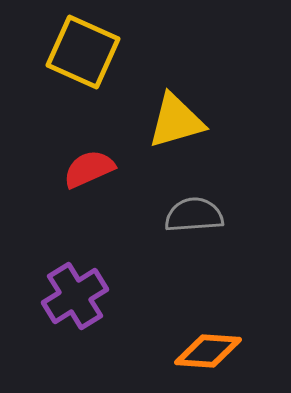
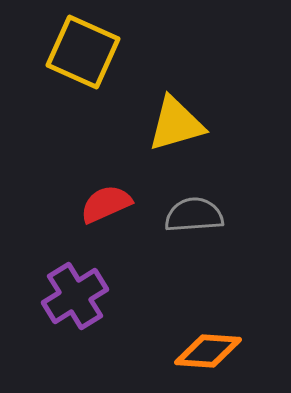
yellow triangle: moved 3 px down
red semicircle: moved 17 px right, 35 px down
